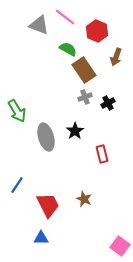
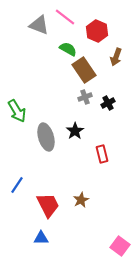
brown star: moved 3 px left, 1 px down; rotated 21 degrees clockwise
